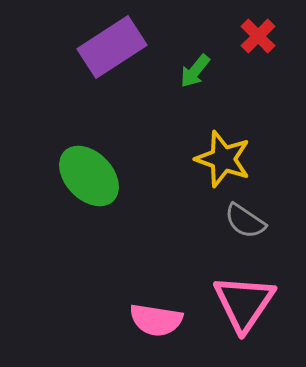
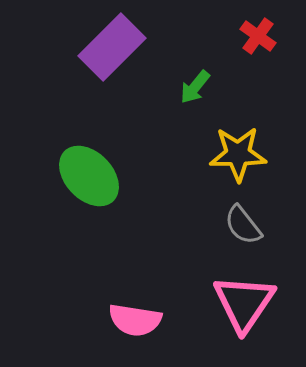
red cross: rotated 9 degrees counterclockwise
purple rectangle: rotated 12 degrees counterclockwise
green arrow: moved 16 px down
yellow star: moved 15 px right, 5 px up; rotated 20 degrees counterclockwise
gray semicircle: moved 2 px left, 4 px down; rotated 18 degrees clockwise
pink semicircle: moved 21 px left
